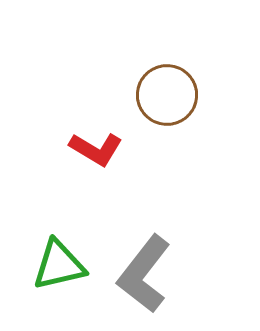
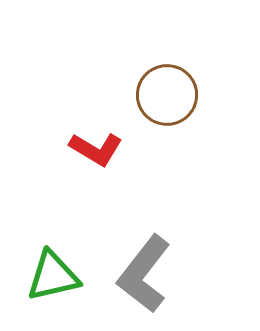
green triangle: moved 6 px left, 11 px down
